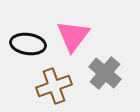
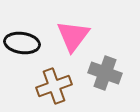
black ellipse: moved 6 px left, 1 px up
gray cross: rotated 20 degrees counterclockwise
